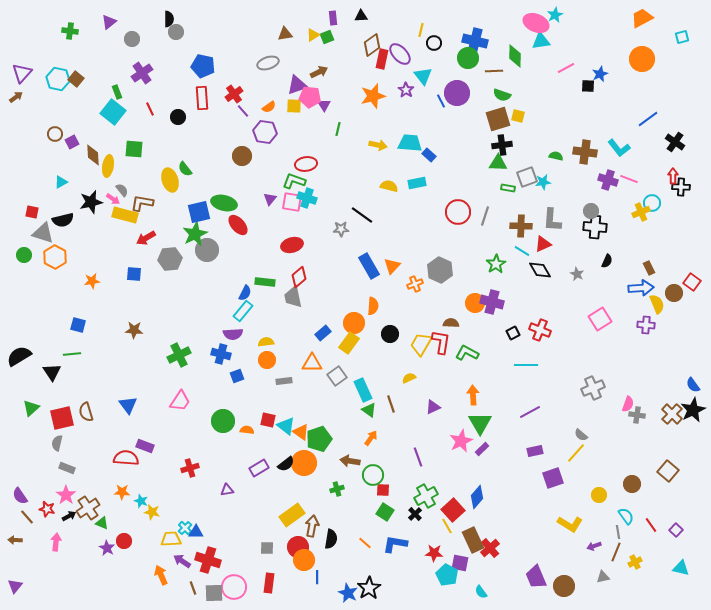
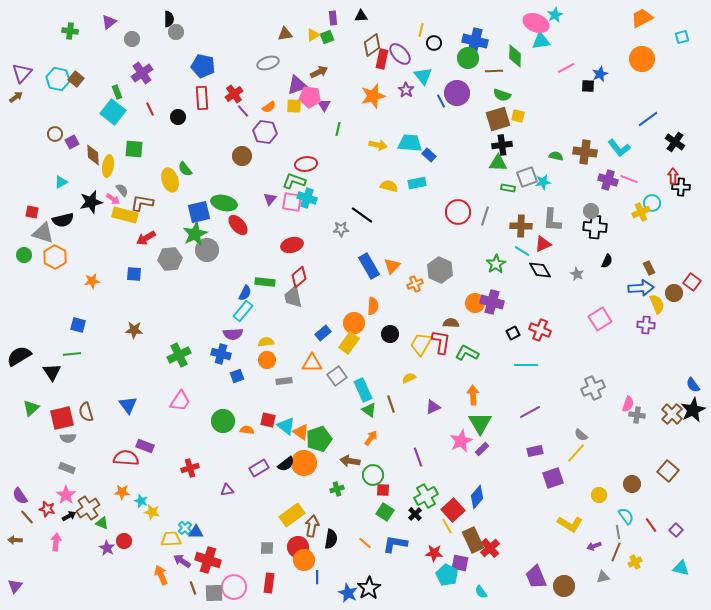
gray semicircle at (57, 443): moved 11 px right, 5 px up; rotated 105 degrees counterclockwise
